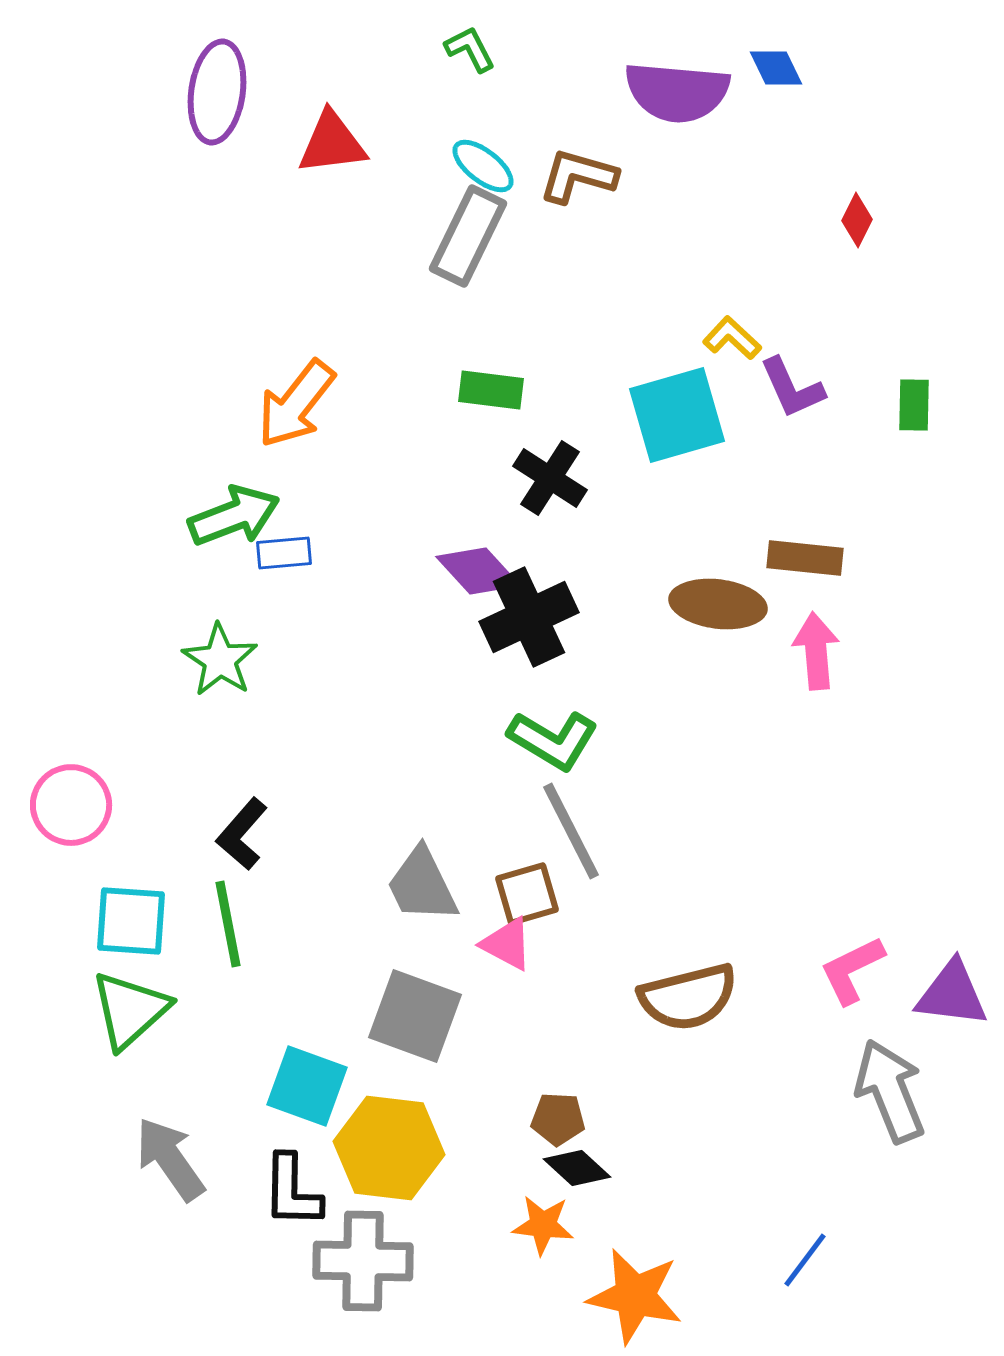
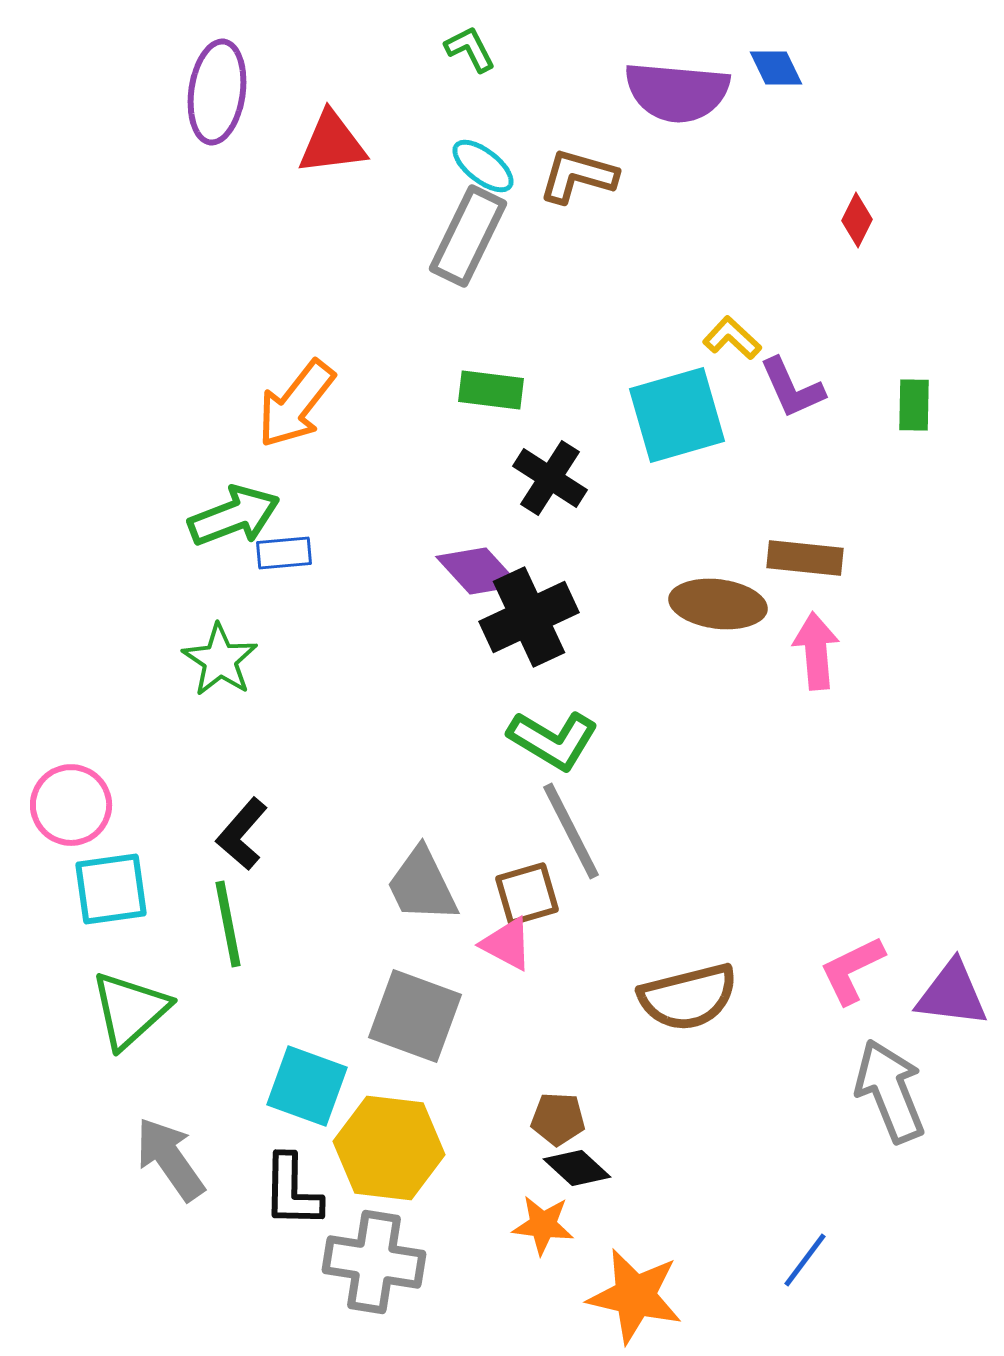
cyan square at (131, 921): moved 20 px left, 32 px up; rotated 12 degrees counterclockwise
gray cross at (363, 1261): moved 11 px right, 1 px down; rotated 8 degrees clockwise
